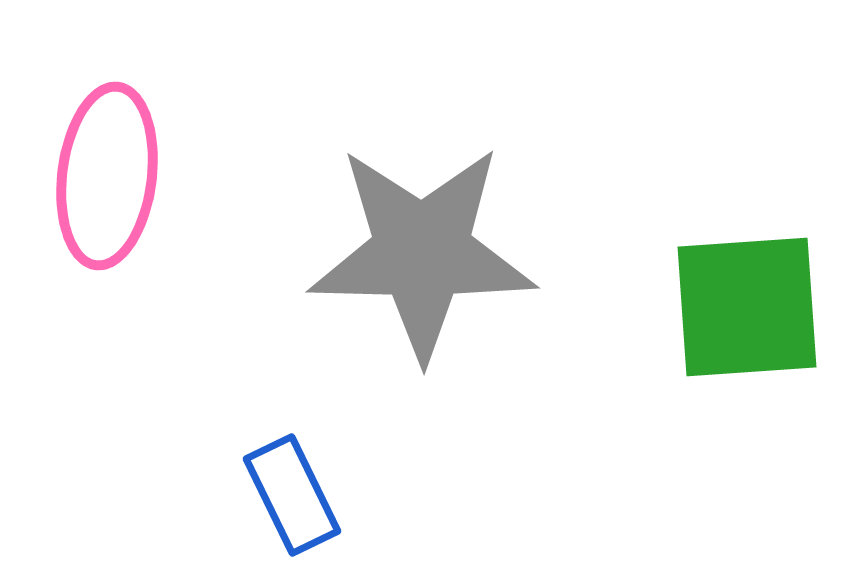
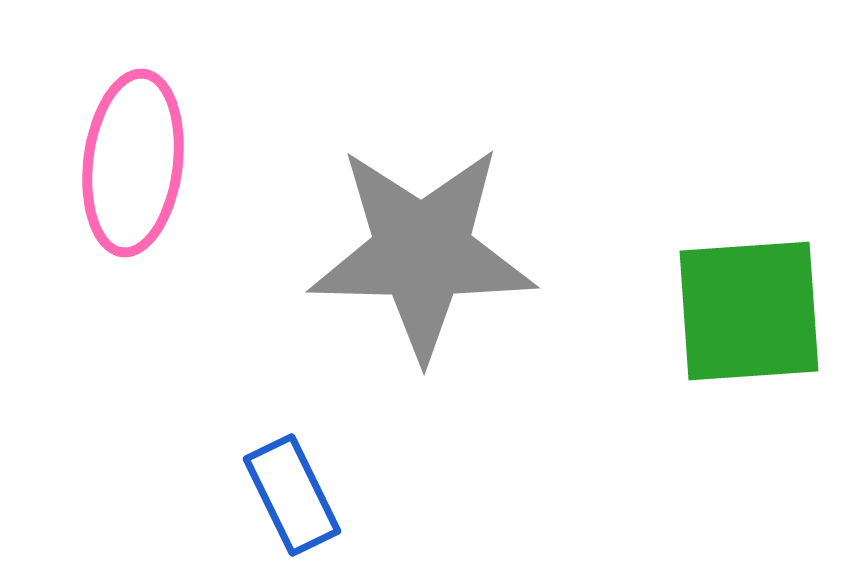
pink ellipse: moved 26 px right, 13 px up
green square: moved 2 px right, 4 px down
